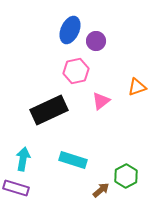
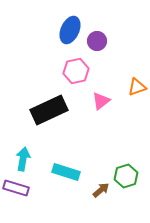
purple circle: moved 1 px right
cyan rectangle: moved 7 px left, 12 px down
green hexagon: rotated 10 degrees clockwise
